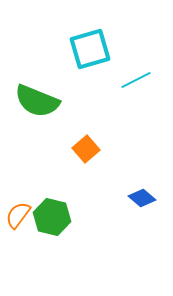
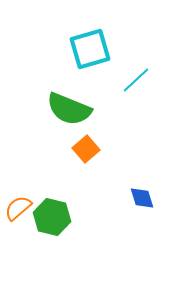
cyan line: rotated 16 degrees counterclockwise
green semicircle: moved 32 px right, 8 px down
blue diamond: rotated 32 degrees clockwise
orange semicircle: moved 7 px up; rotated 12 degrees clockwise
